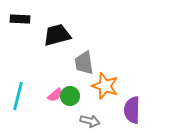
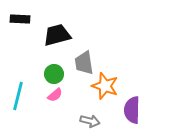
green circle: moved 16 px left, 22 px up
